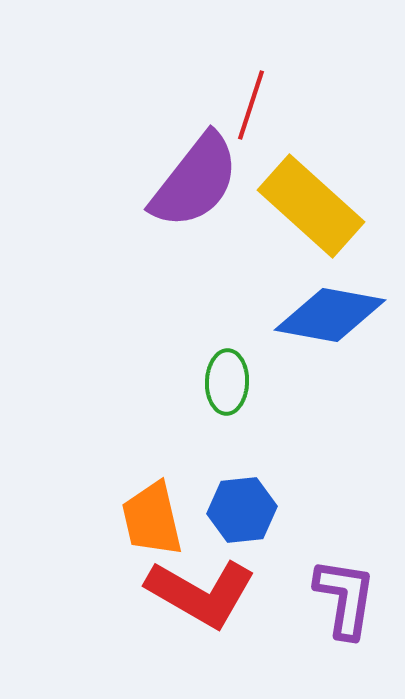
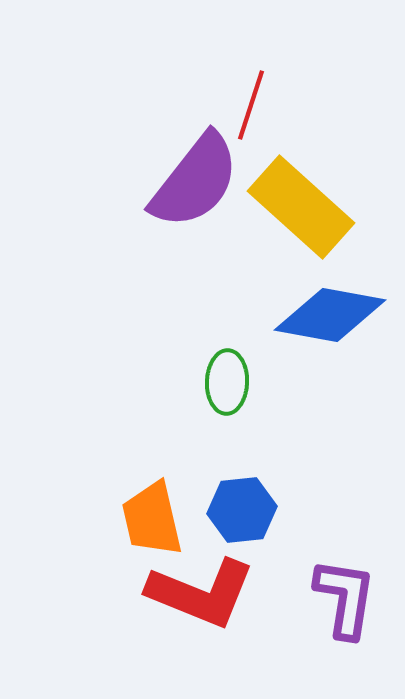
yellow rectangle: moved 10 px left, 1 px down
red L-shape: rotated 8 degrees counterclockwise
